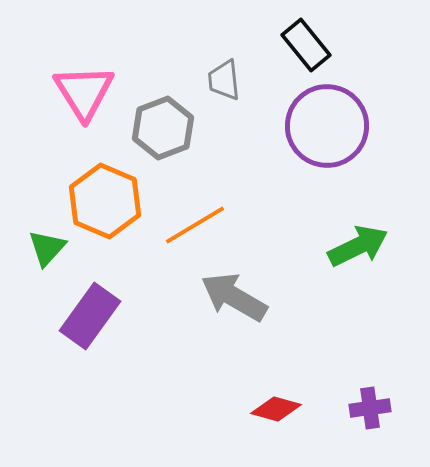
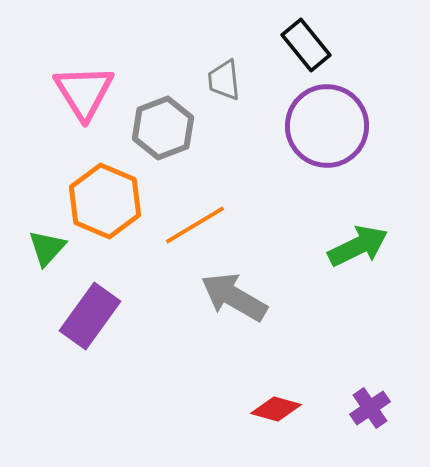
purple cross: rotated 27 degrees counterclockwise
